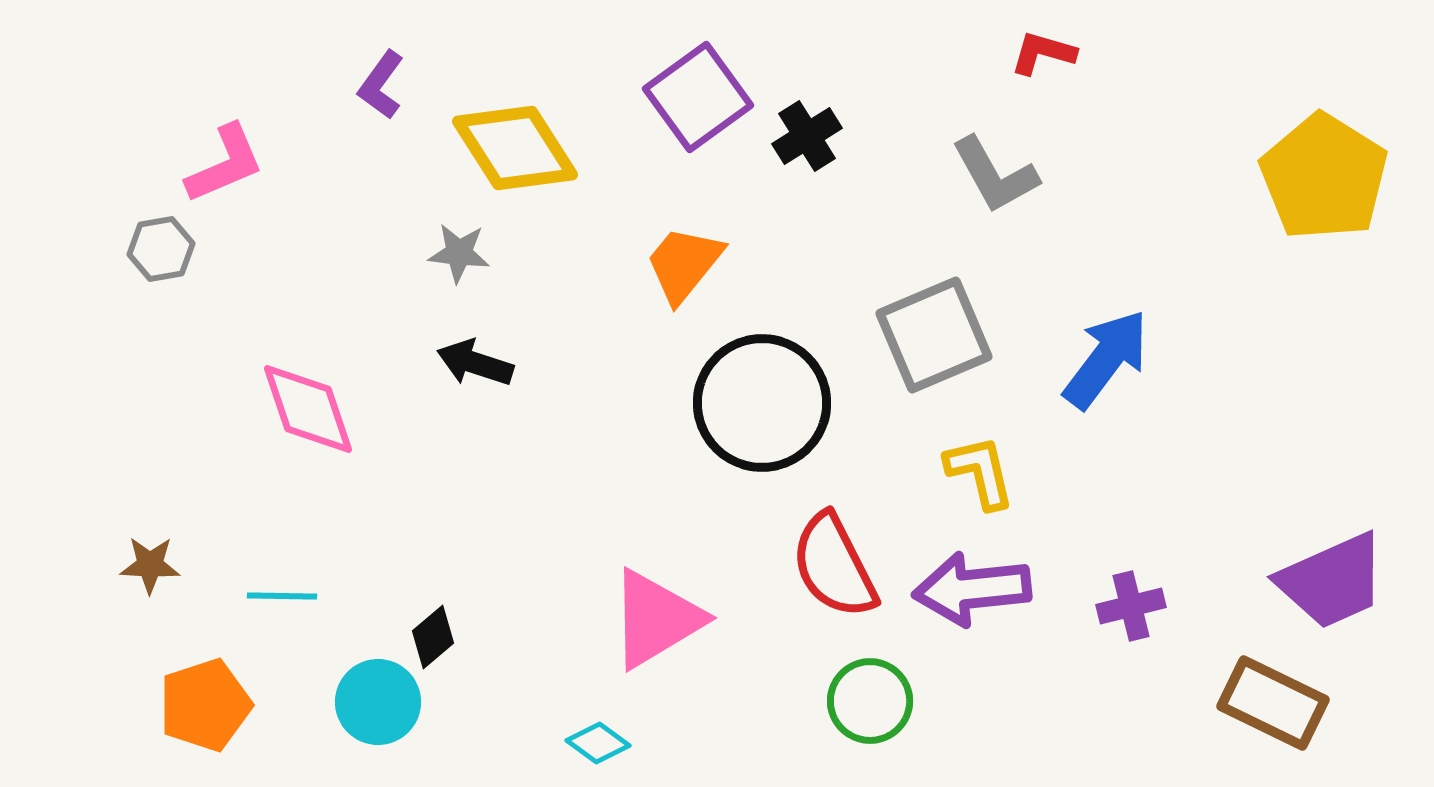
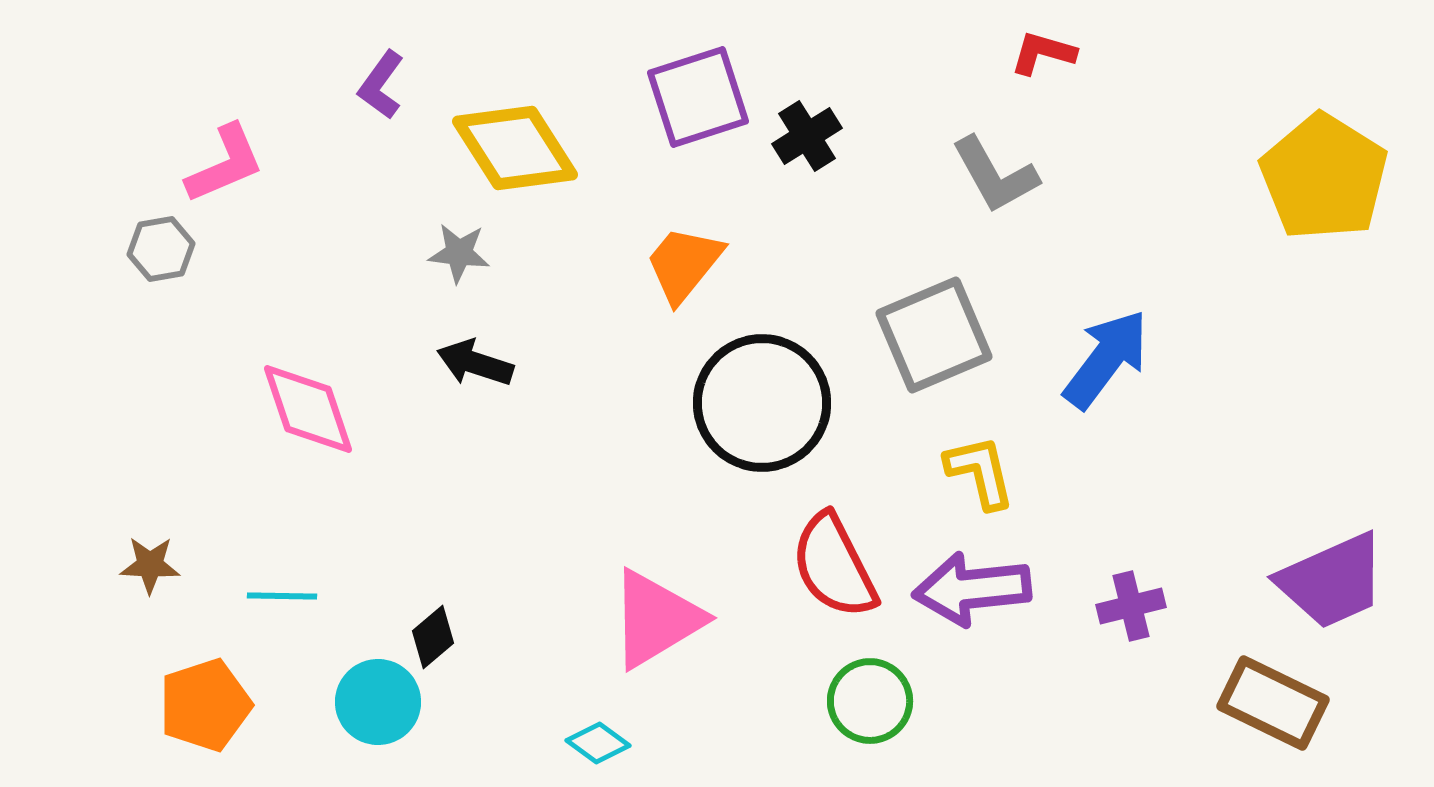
purple square: rotated 18 degrees clockwise
